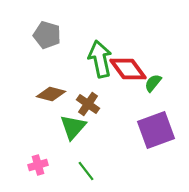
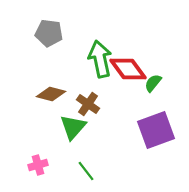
gray pentagon: moved 2 px right, 2 px up; rotated 8 degrees counterclockwise
